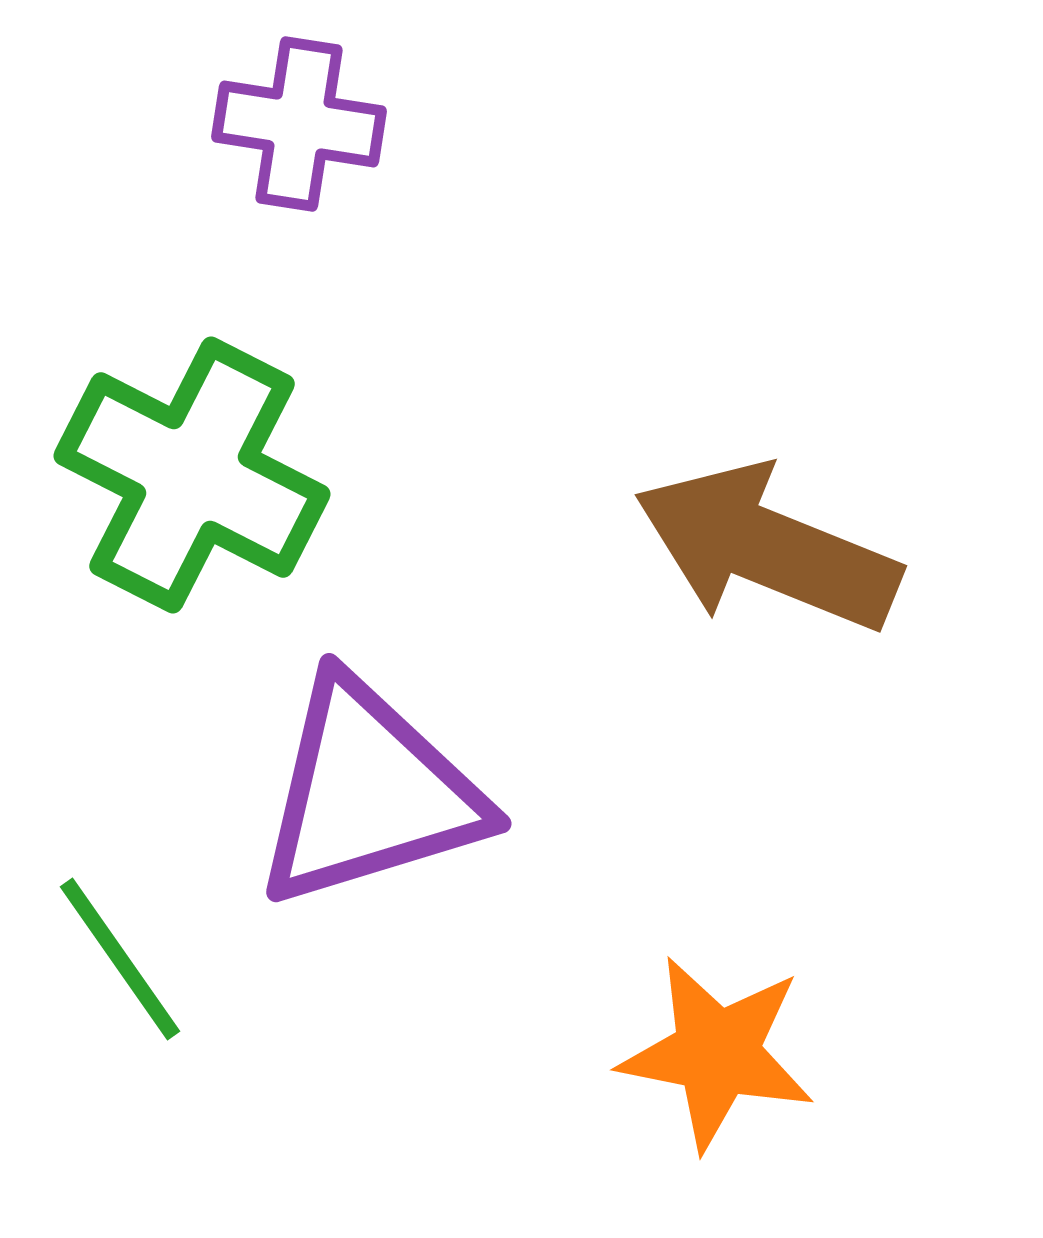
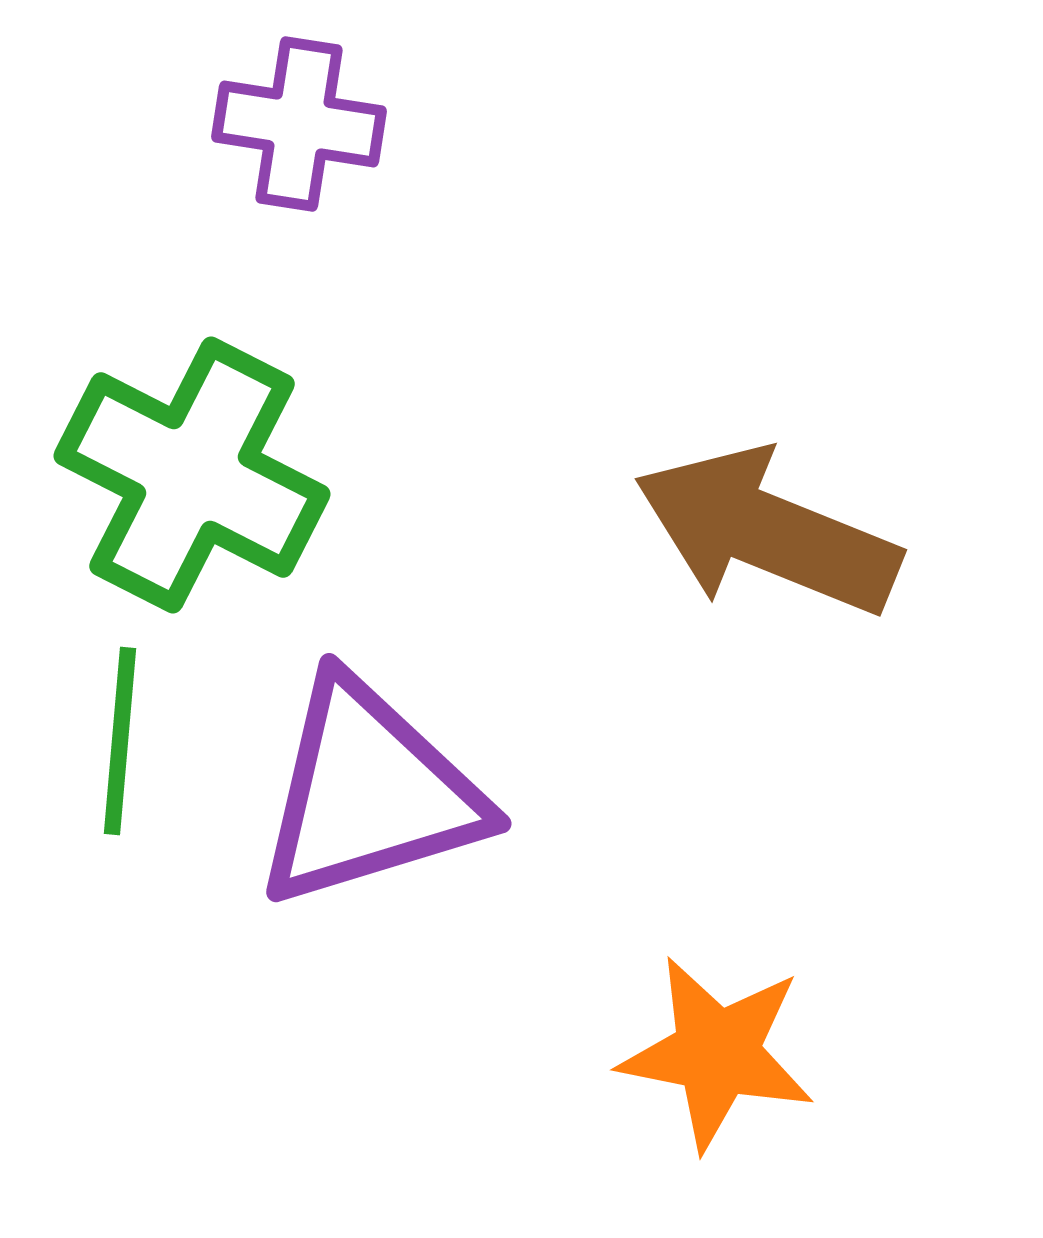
brown arrow: moved 16 px up
green line: moved 218 px up; rotated 40 degrees clockwise
